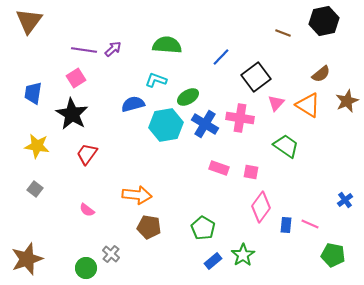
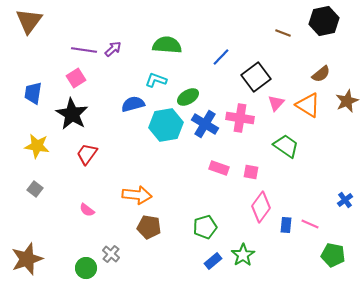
green pentagon at (203, 228): moved 2 px right, 1 px up; rotated 25 degrees clockwise
